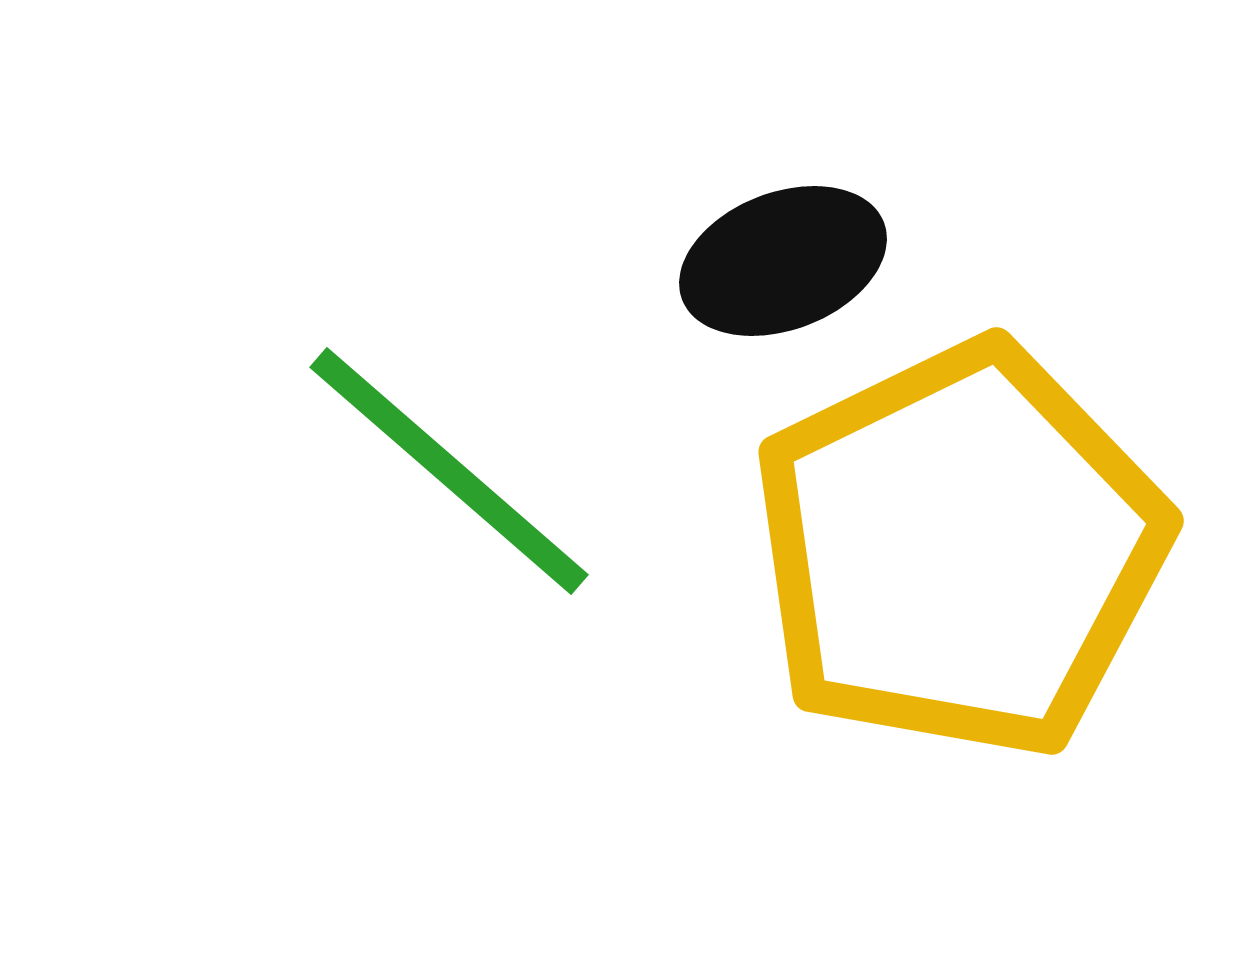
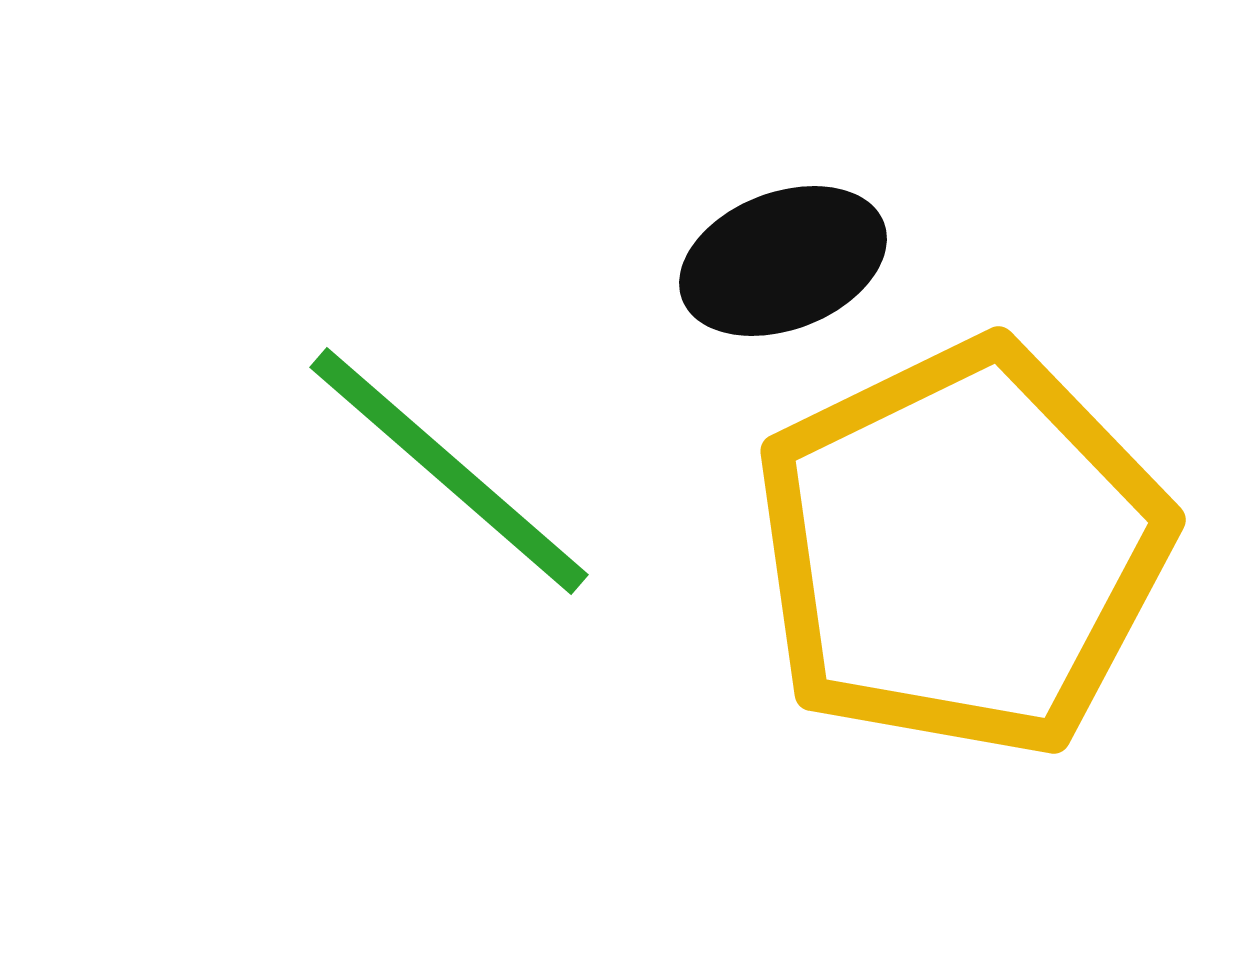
yellow pentagon: moved 2 px right, 1 px up
